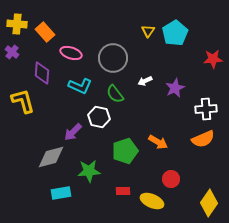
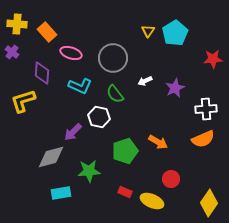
orange rectangle: moved 2 px right
yellow L-shape: rotated 92 degrees counterclockwise
red rectangle: moved 2 px right, 1 px down; rotated 24 degrees clockwise
